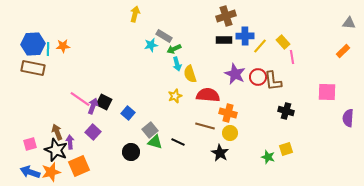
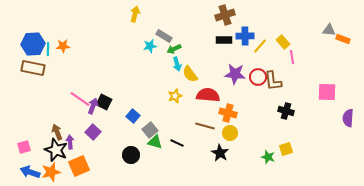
brown cross at (226, 16): moved 1 px left, 1 px up
gray triangle at (349, 23): moved 20 px left, 7 px down
cyan star at (151, 45): moved 1 px left, 1 px down
orange rectangle at (343, 51): moved 12 px up; rotated 64 degrees clockwise
yellow semicircle at (190, 74): rotated 18 degrees counterclockwise
purple star at (235, 74): rotated 20 degrees counterclockwise
blue square at (128, 113): moved 5 px right, 3 px down
black line at (178, 142): moved 1 px left, 1 px down
pink square at (30, 144): moved 6 px left, 3 px down
black circle at (131, 152): moved 3 px down
